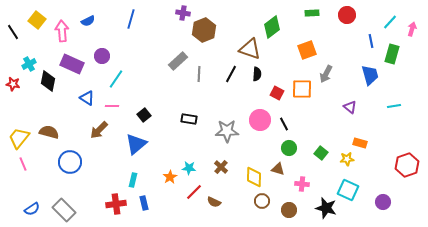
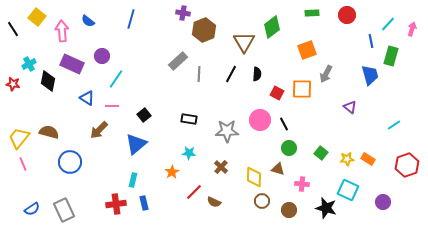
yellow square at (37, 20): moved 3 px up
blue semicircle at (88, 21): rotated 64 degrees clockwise
cyan line at (390, 22): moved 2 px left, 2 px down
black line at (13, 32): moved 3 px up
brown triangle at (250, 49): moved 6 px left, 7 px up; rotated 40 degrees clockwise
green rectangle at (392, 54): moved 1 px left, 2 px down
cyan line at (394, 106): moved 19 px down; rotated 24 degrees counterclockwise
orange rectangle at (360, 143): moved 8 px right, 16 px down; rotated 16 degrees clockwise
cyan star at (189, 168): moved 15 px up
orange star at (170, 177): moved 2 px right, 5 px up
gray rectangle at (64, 210): rotated 20 degrees clockwise
